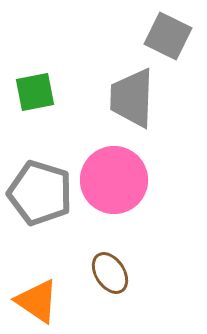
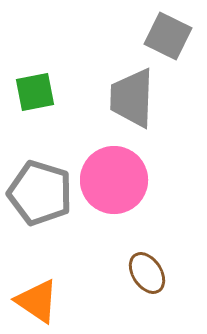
brown ellipse: moved 37 px right
